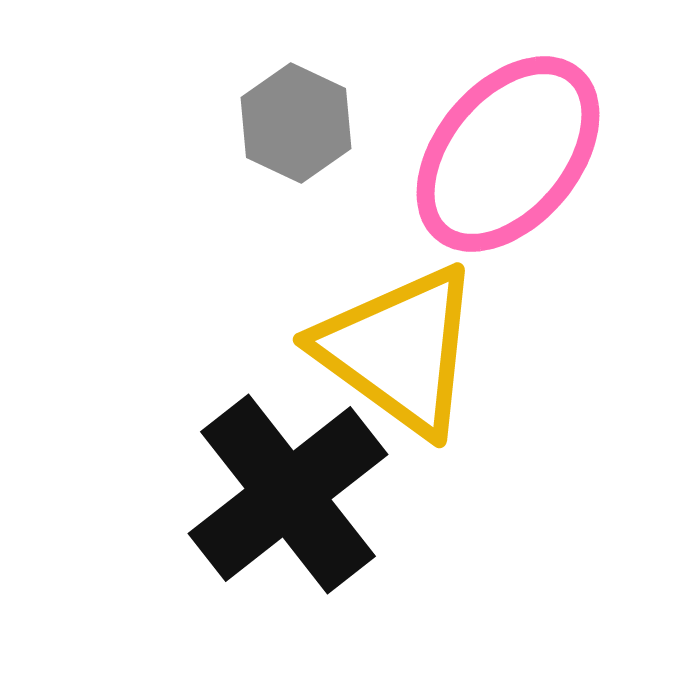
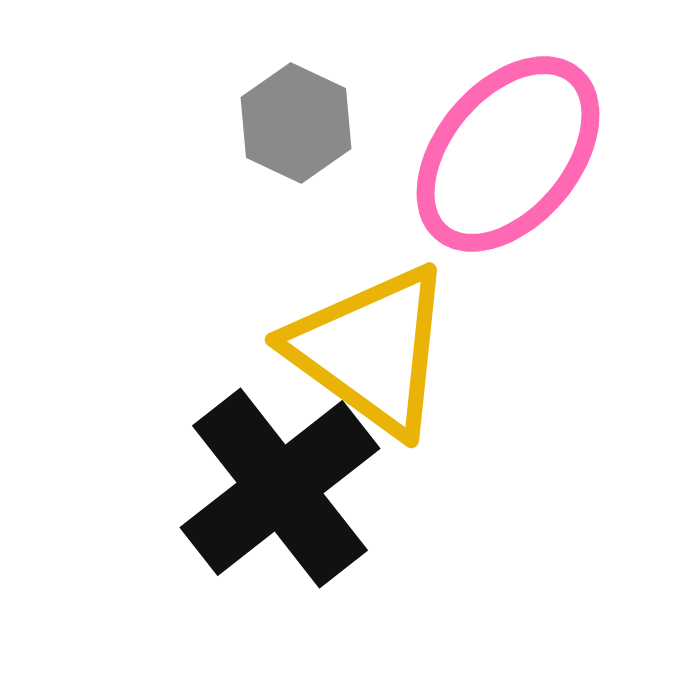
yellow triangle: moved 28 px left
black cross: moved 8 px left, 6 px up
